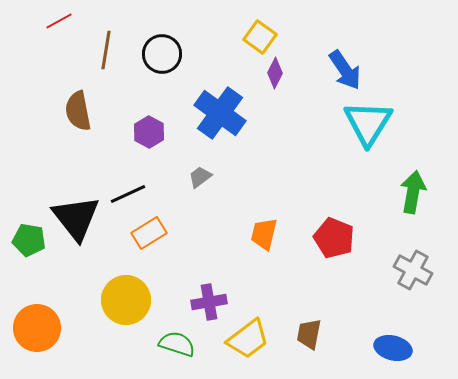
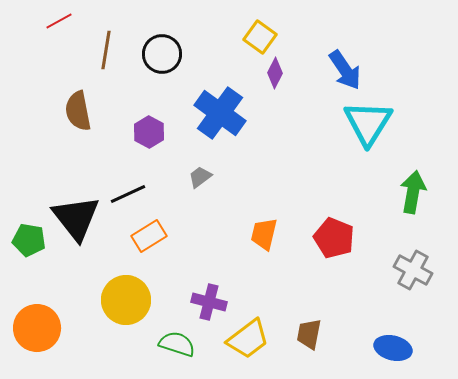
orange rectangle: moved 3 px down
purple cross: rotated 24 degrees clockwise
